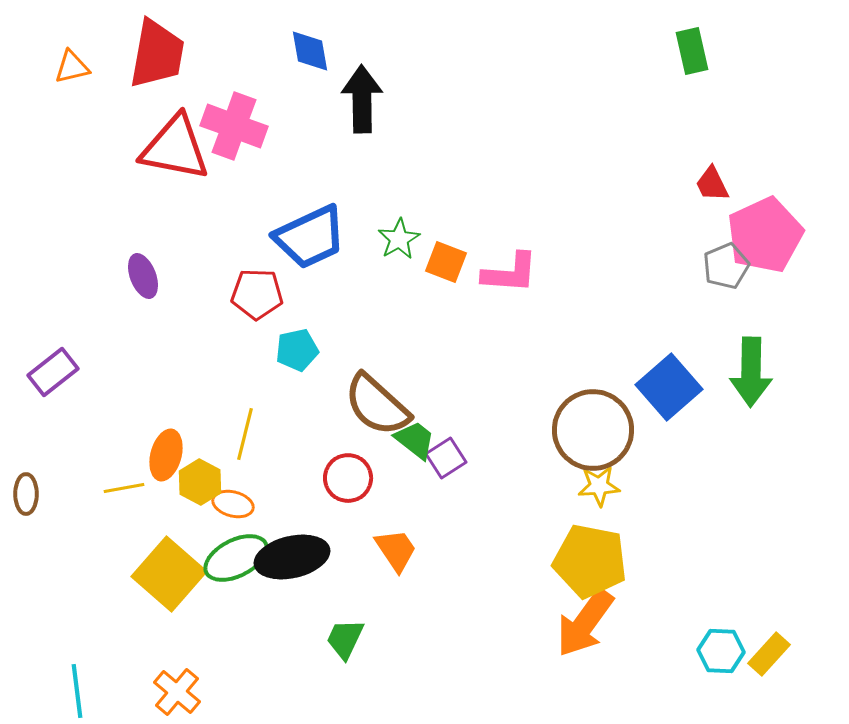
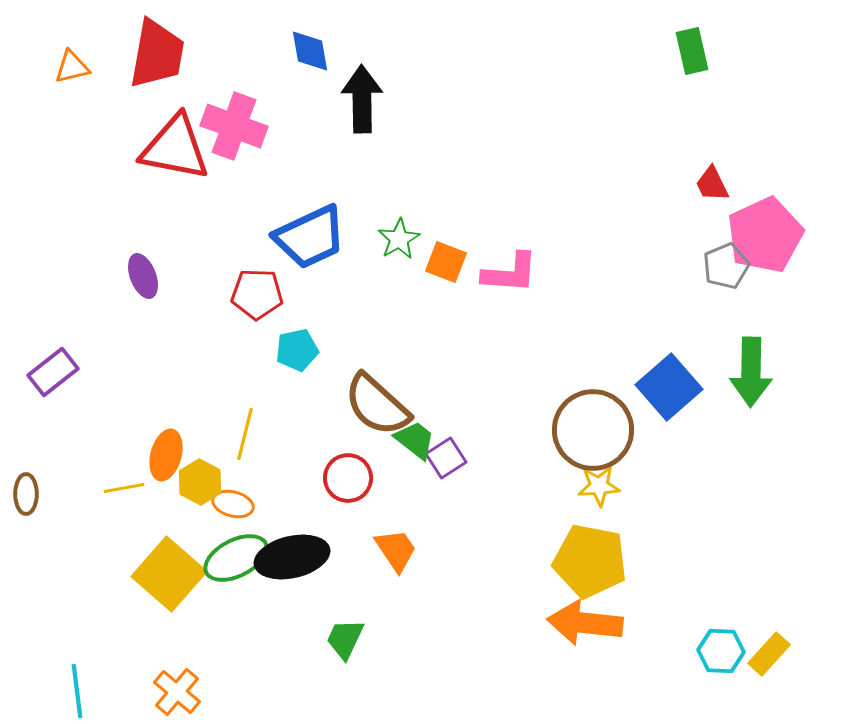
orange arrow at (585, 623): rotated 60 degrees clockwise
